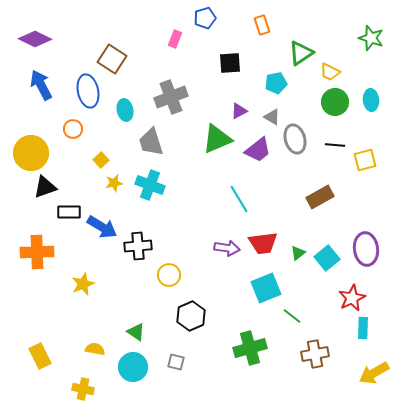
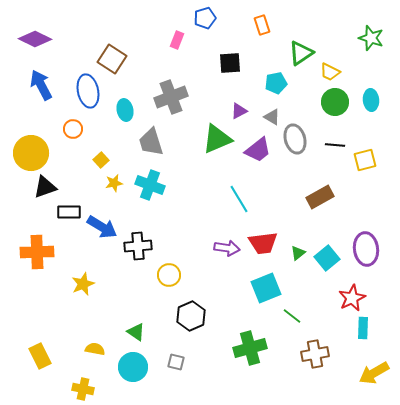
pink rectangle at (175, 39): moved 2 px right, 1 px down
